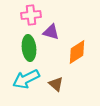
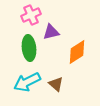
pink cross: rotated 18 degrees counterclockwise
purple triangle: rotated 30 degrees counterclockwise
cyan arrow: moved 1 px right, 3 px down
